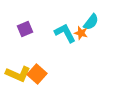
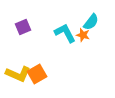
purple square: moved 2 px left, 2 px up
orange star: moved 2 px right, 2 px down
orange square: rotated 18 degrees clockwise
